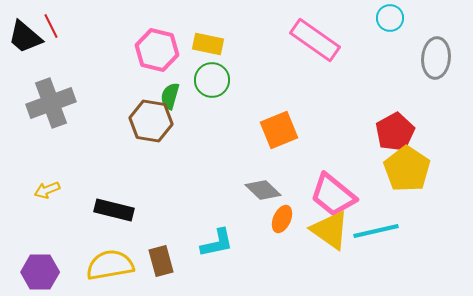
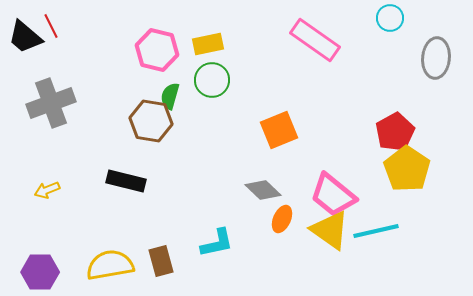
yellow rectangle: rotated 24 degrees counterclockwise
black rectangle: moved 12 px right, 29 px up
